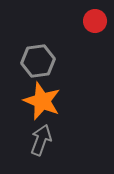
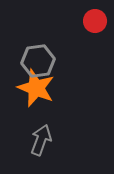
orange star: moved 6 px left, 13 px up
